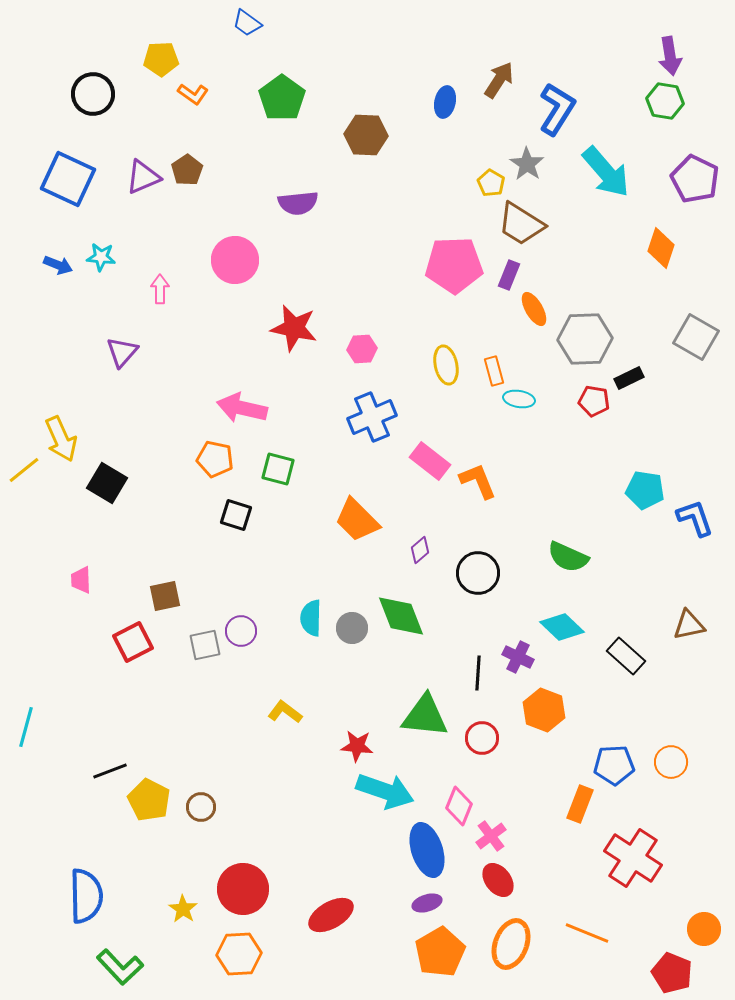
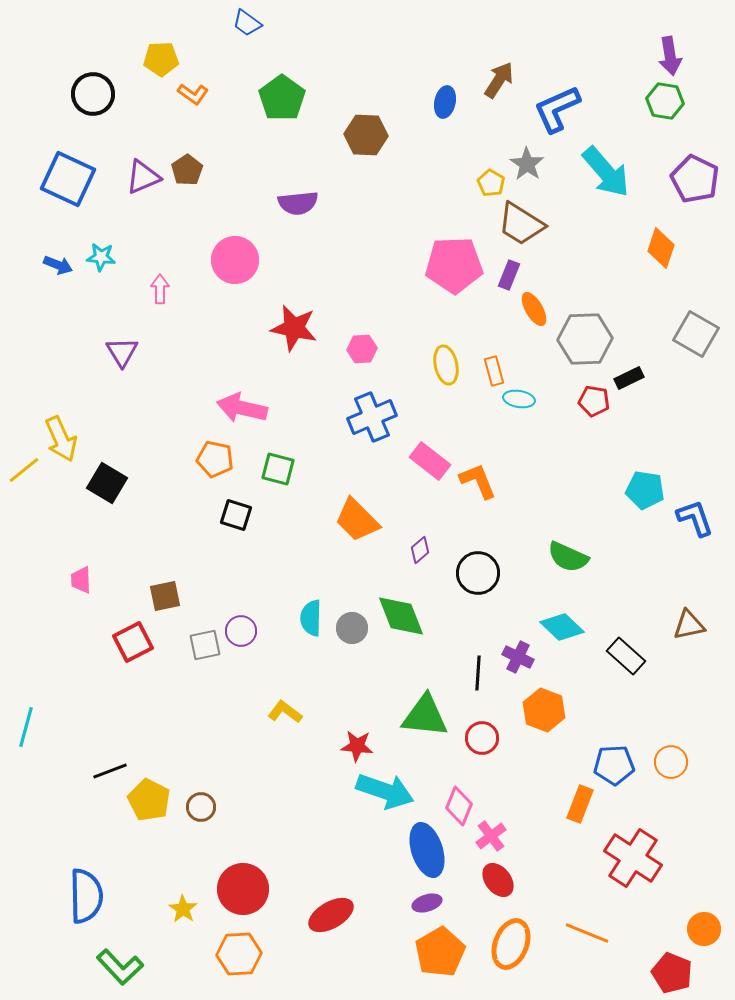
blue L-shape at (557, 109): rotated 146 degrees counterclockwise
gray square at (696, 337): moved 3 px up
purple triangle at (122, 352): rotated 12 degrees counterclockwise
